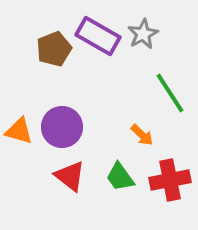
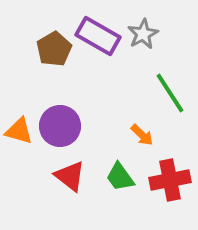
brown pentagon: rotated 8 degrees counterclockwise
purple circle: moved 2 px left, 1 px up
